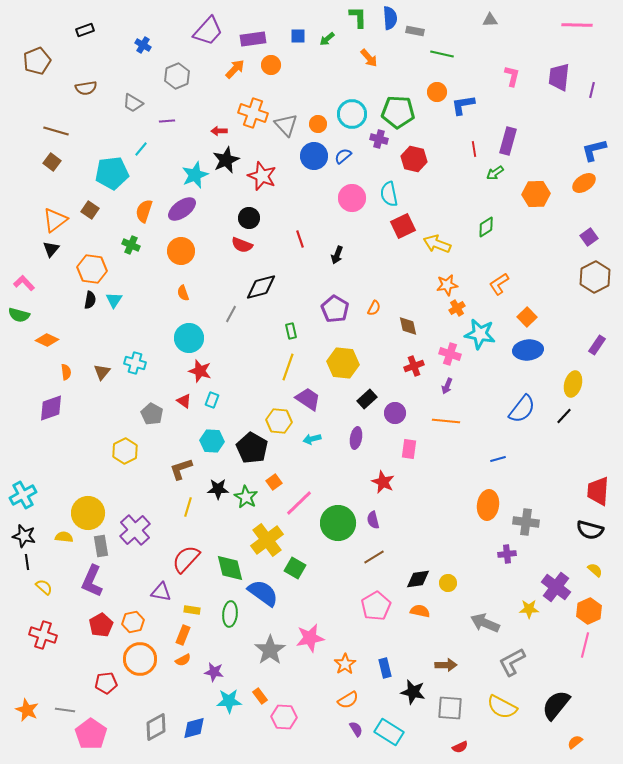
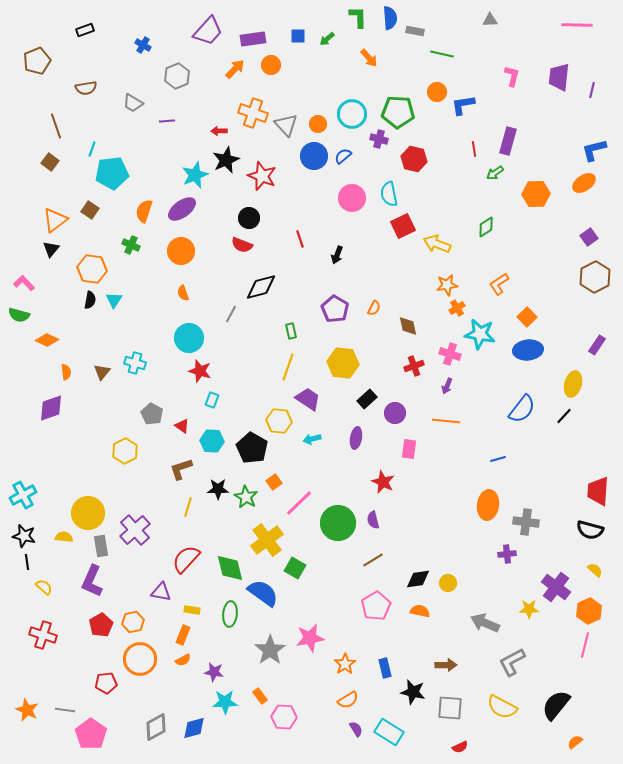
brown line at (56, 131): moved 5 px up; rotated 55 degrees clockwise
cyan line at (141, 149): moved 49 px left; rotated 21 degrees counterclockwise
brown square at (52, 162): moved 2 px left
red triangle at (184, 401): moved 2 px left, 25 px down
brown line at (374, 557): moved 1 px left, 3 px down
cyan star at (229, 701): moved 4 px left, 1 px down
